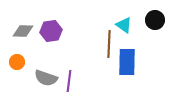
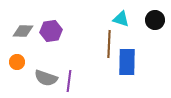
cyan triangle: moved 3 px left, 6 px up; rotated 18 degrees counterclockwise
